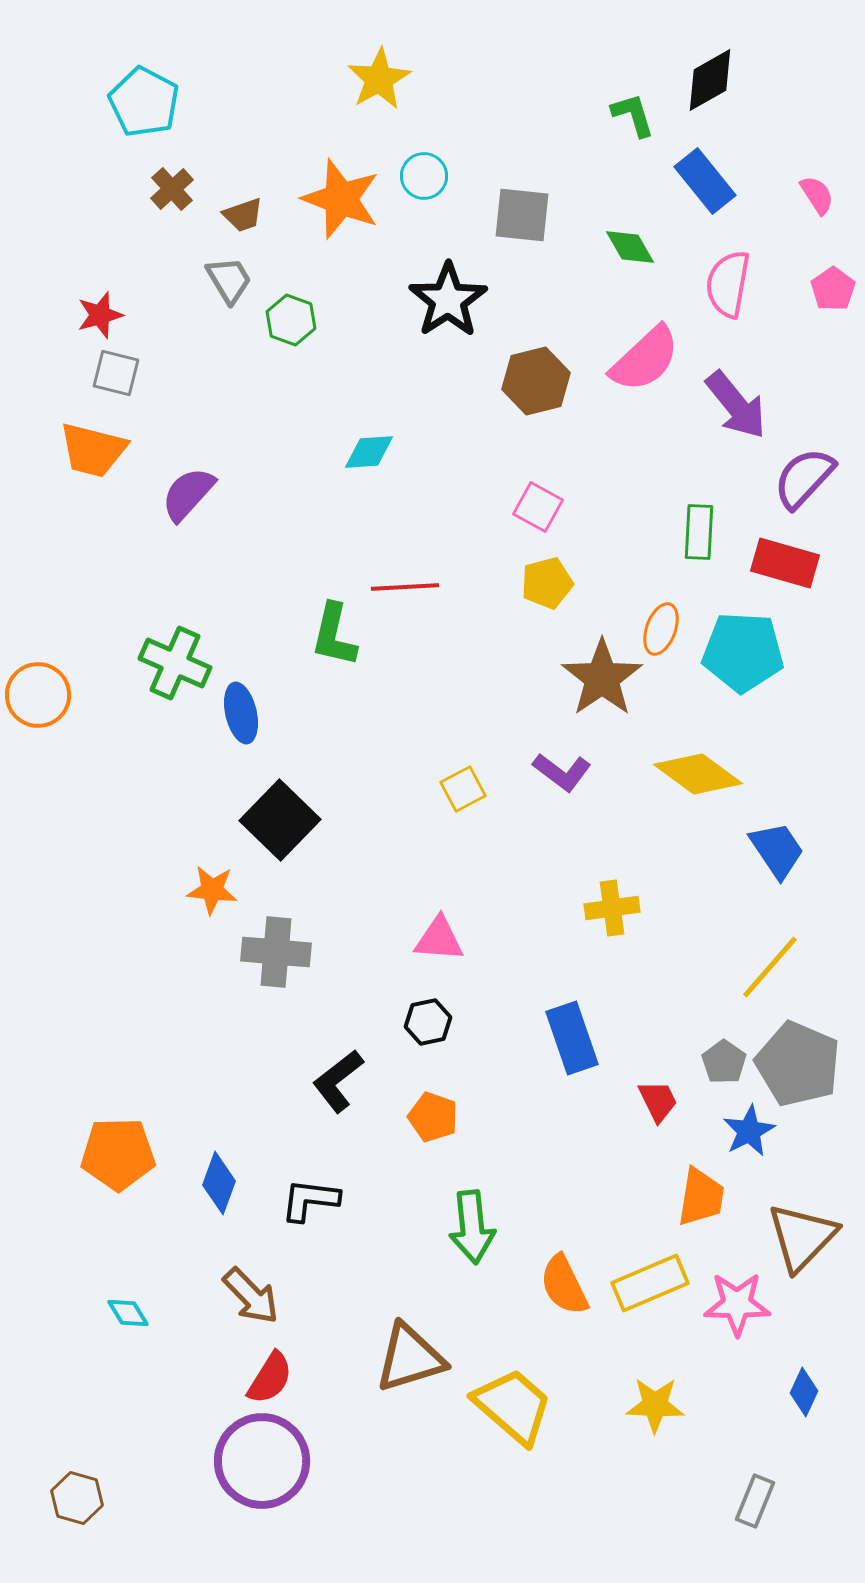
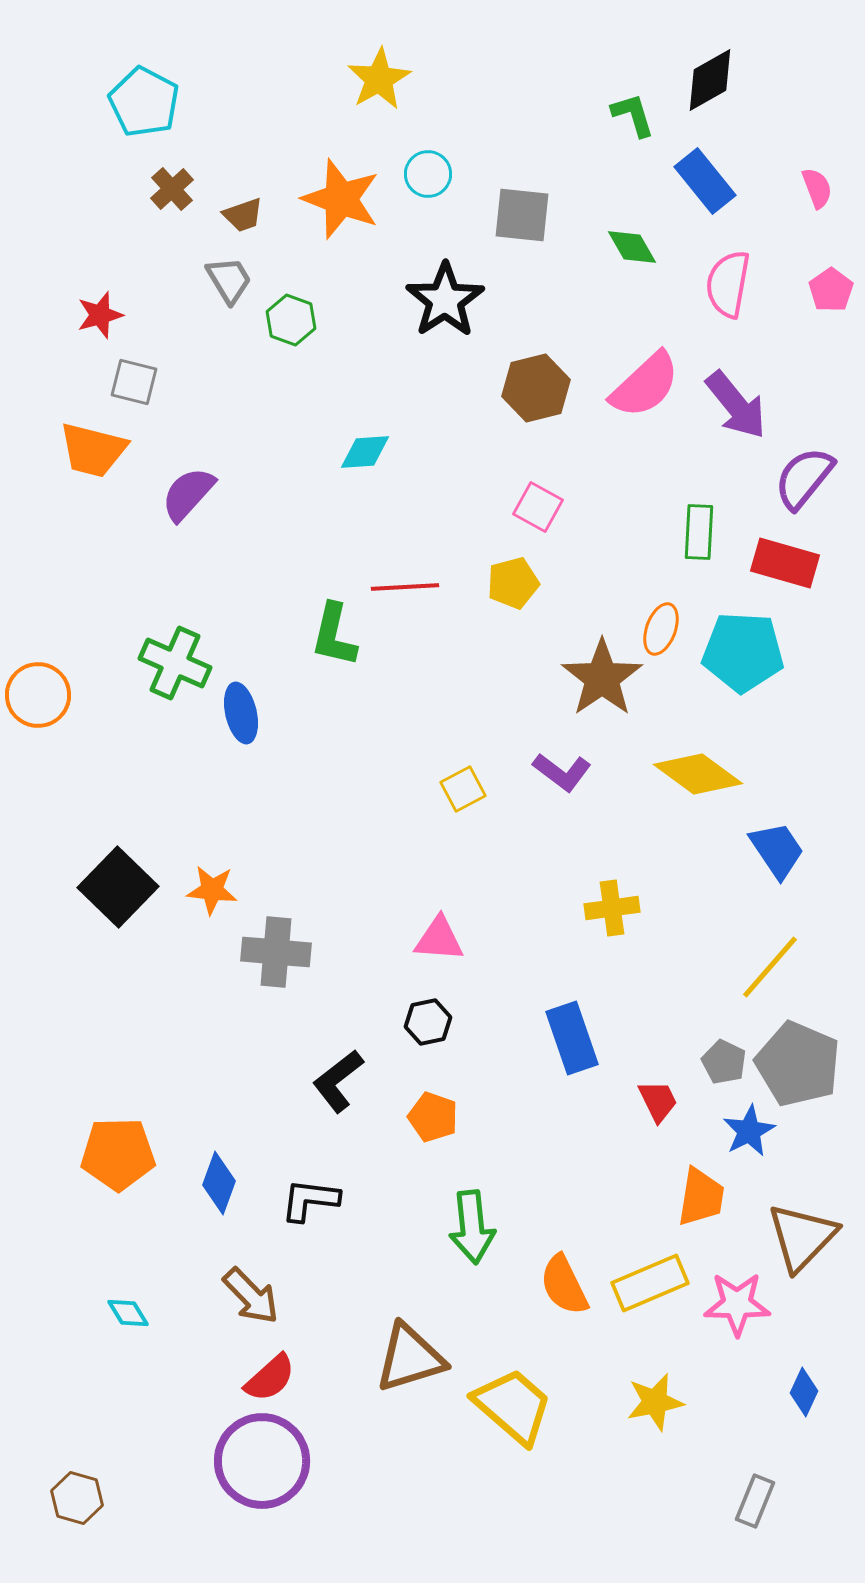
cyan circle at (424, 176): moved 4 px right, 2 px up
pink semicircle at (817, 195): moved 7 px up; rotated 12 degrees clockwise
green diamond at (630, 247): moved 2 px right
pink pentagon at (833, 289): moved 2 px left, 1 px down
black star at (448, 300): moved 3 px left
pink semicircle at (645, 359): moved 26 px down
gray square at (116, 373): moved 18 px right, 9 px down
brown hexagon at (536, 381): moved 7 px down
cyan diamond at (369, 452): moved 4 px left
purple semicircle at (804, 478): rotated 4 degrees counterclockwise
yellow pentagon at (547, 583): moved 34 px left
black square at (280, 820): moved 162 px left, 67 px down
gray pentagon at (724, 1062): rotated 9 degrees counterclockwise
red semicircle at (270, 1378): rotated 16 degrees clockwise
yellow star at (655, 1405): moved 3 px up; rotated 14 degrees counterclockwise
